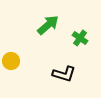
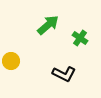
black L-shape: rotated 10 degrees clockwise
